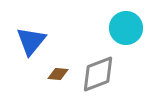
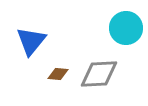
gray diamond: moved 1 px right; rotated 18 degrees clockwise
